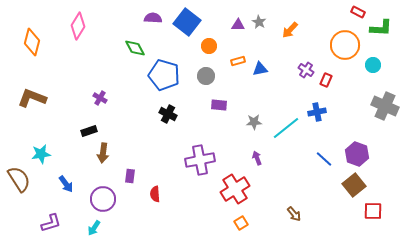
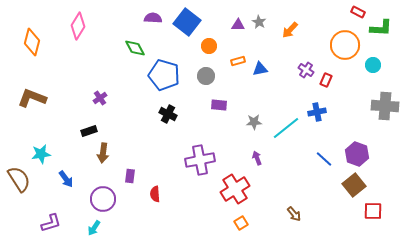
purple cross at (100, 98): rotated 24 degrees clockwise
gray cross at (385, 106): rotated 20 degrees counterclockwise
blue arrow at (66, 184): moved 5 px up
